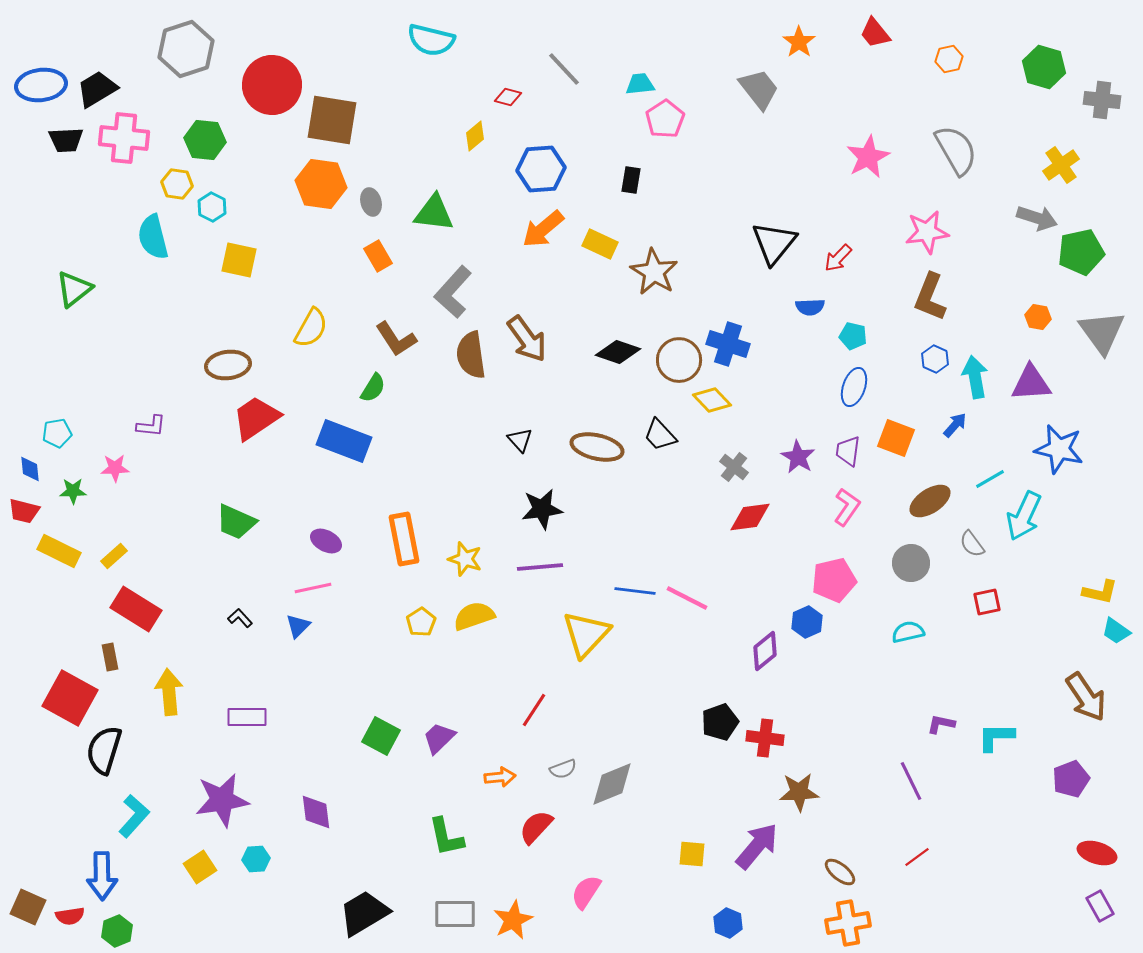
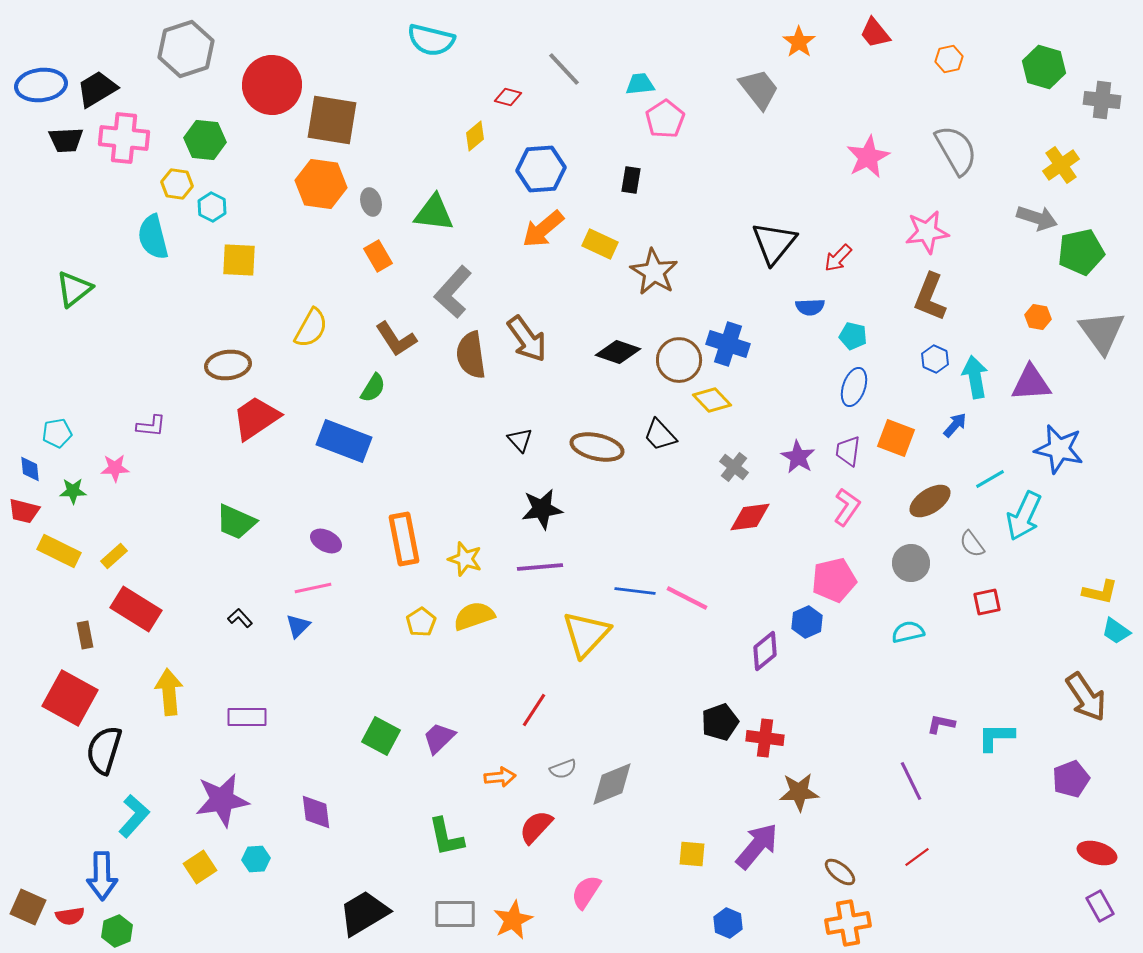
yellow square at (239, 260): rotated 9 degrees counterclockwise
brown rectangle at (110, 657): moved 25 px left, 22 px up
